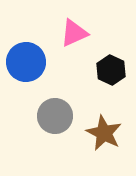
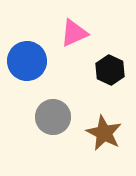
blue circle: moved 1 px right, 1 px up
black hexagon: moved 1 px left
gray circle: moved 2 px left, 1 px down
